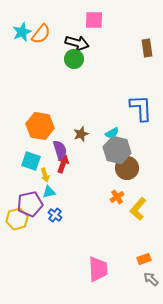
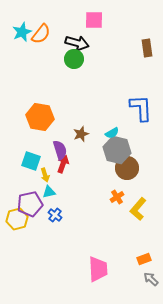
orange hexagon: moved 9 px up
